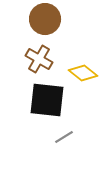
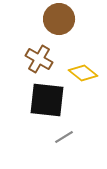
brown circle: moved 14 px right
